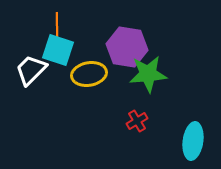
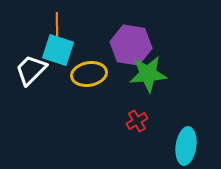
purple hexagon: moved 4 px right, 2 px up
cyan ellipse: moved 7 px left, 5 px down
